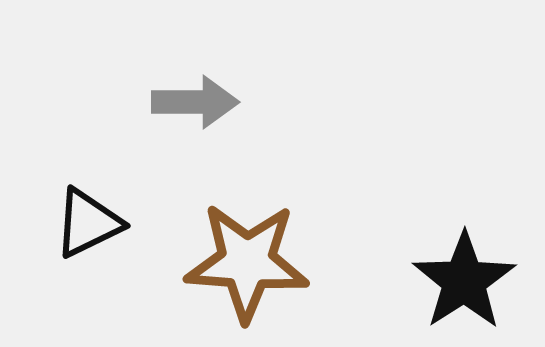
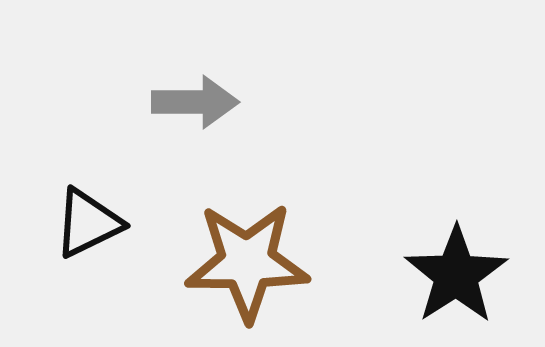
brown star: rotated 4 degrees counterclockwise
black star: moved 8 px left, 6 px up
